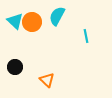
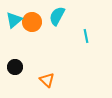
cyan triangle: moved 1 px left, 1 px up; rotated 36 degrees clockwise
